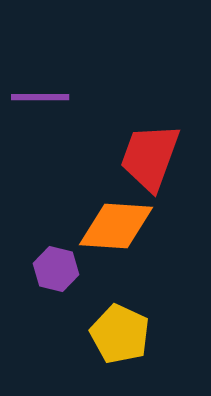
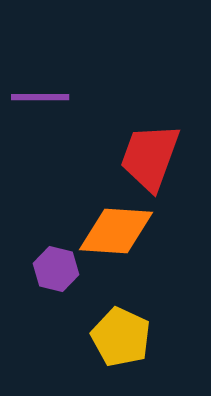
orange diamond: moved 5 px down
yellow pentagon: moved 1 px right, 3 px down
